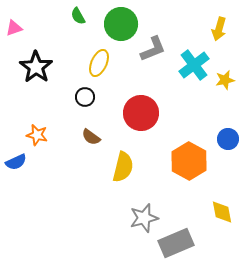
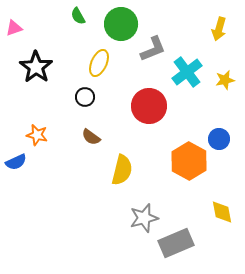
cyan cross: moved 7 px left, 7 px down
red circle: moved 8 px right, 7 px up
blue circle: moved 9 px left
yellow semicircle: moved 1 px left, 3 px down
